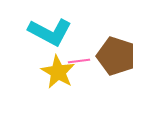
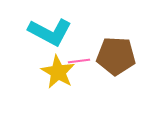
brown pentagon: rotated 15 degrees counterclockwise
